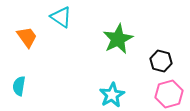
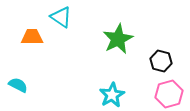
orange trapezoid: moved 5 px right; rotated 55 degrees counterclockwise
cyan semicircle: moved 1 px left, 1 px up; rotated 108 degrees clockwise
